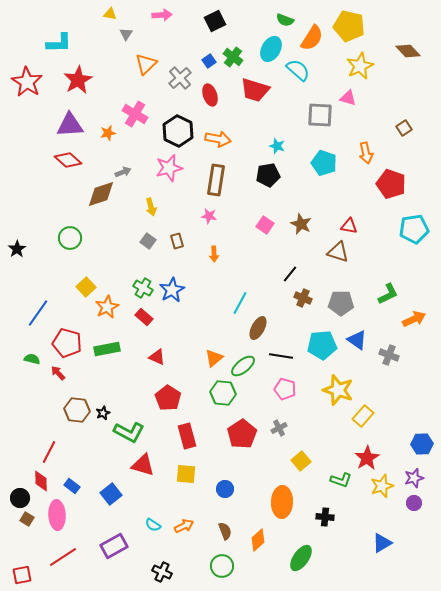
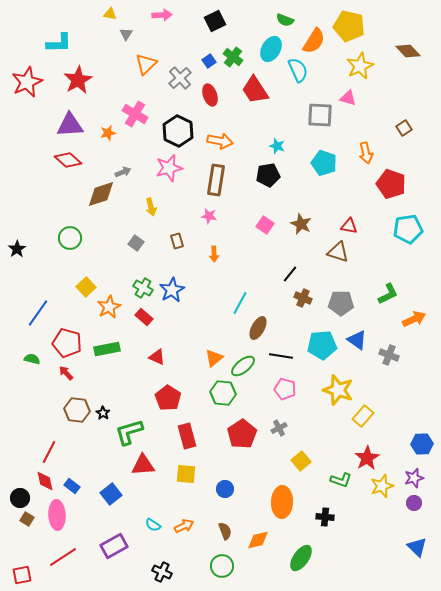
orange semicircle at (312, 38): moved 2 px right, 3 px down
cyan semicircle at (298, 70): rotated 25 degrees clockwise
red star at (27, 82): rotated 16 degrees clockwise
red trapezoid at (255, 90): rotated 40 degrees clockwise
orange arrow at (218, 139): moved 2 px right, 2 px down
cyan pentagon at (414, 229): moved 6 px left
gray square at (148, 241): moved 12 px left, 2 px down
orange star at (107, 307): moved 2 px right
red arrow at (58, 373): moved 8 px right
black star at (103, 413): rotated 16 degrees counterclockwise
green L-shape at (129, 432): rotated 136 degrees clockwise
red triangle at (143, 465): rotated 20 degrees counterclockwise
red diamond at (41, 481): moved 4 px right; rotated 10 degrees counterclockwise
orange diamond at (258, 540): rotated 30 degrees clockwise
blue triangle at (382, 543): moved 35 px right, 4 px down; rotated 45 degrees counterclockwise
